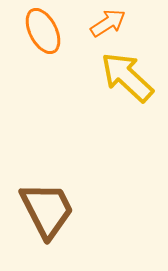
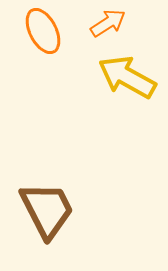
yellow arrow: rotated 14 degrees counterclockwise
